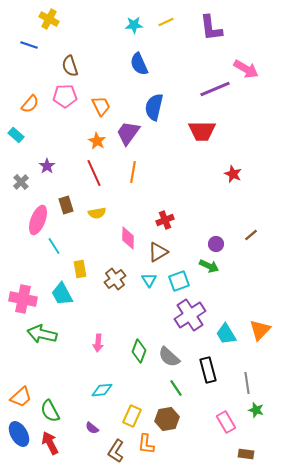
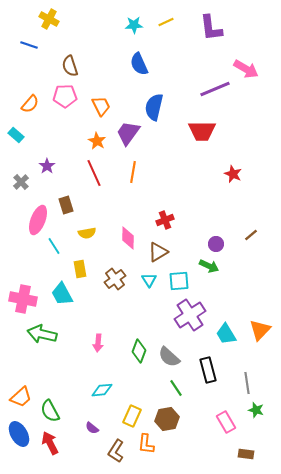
yellow semicircle at (97, 213): moved 10 px left, 20 px down
cyan square at (179, 281): rotated 15 degrees clockwise
